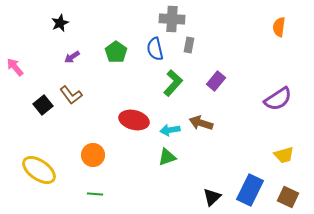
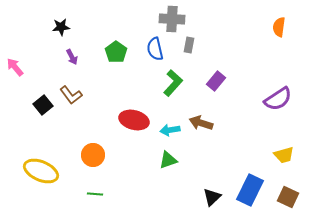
black star: moved 1 px right, 4 px down; rotated 18 degrees clockwise
purple arrow: rotated 84 degrees counterclockwise
green triangle: moved 1 px right, 3 px down
yellow ellipse: moved 2 px right, 1 px down; rotated 12 degrees counterclockwise
